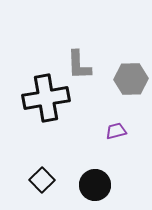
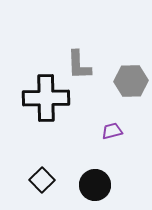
gray hexagon: moved 2 px down
black cross: rotated 9 degrees clockwise
purple trapezoid: moved 4 px left
